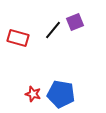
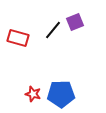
blue pentagon: rotated 12 degrees counterclockwise
